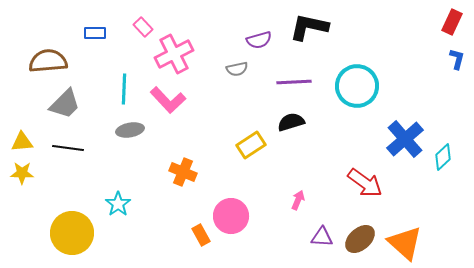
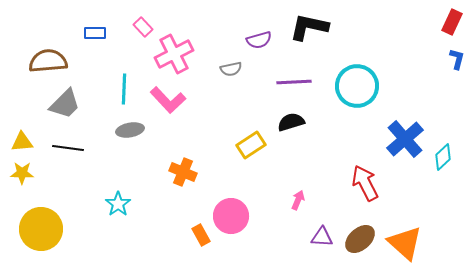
gray semicircle: moved 6 px left
red arrow: rotated 153 degrees counterclockwise
yellow circle: moved 31 px left, 4 px up
